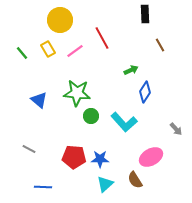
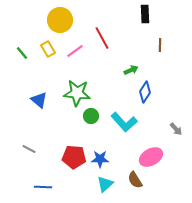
brown line: rotated 32 degrees clockwise
